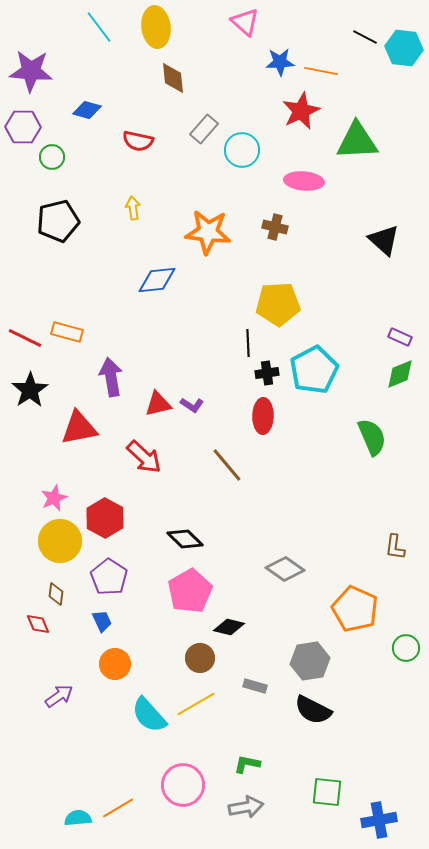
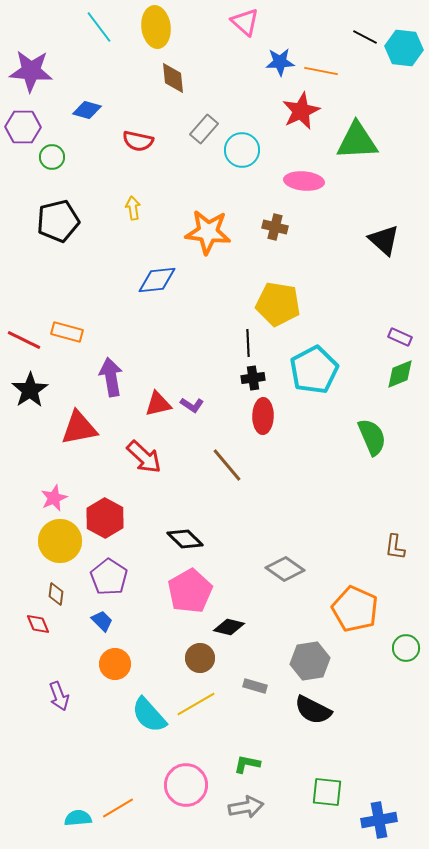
yellow pentagon at (278, 304): rotated 12 degrees clockwise
red line at (25, 338): moved 1 px left, 2 px down
black cross at (267, 373): moved 14 px left, 5 px down
blue trapezoid at (102, 621): rotated 20 degrees counterclockwise
purple arrow at (59, 696): rotated 104 degrees clockwise
pink circle at (183, 785): moved 3 px right
